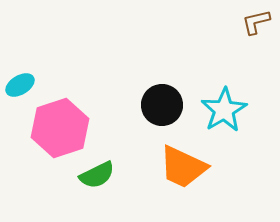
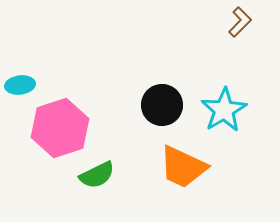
brown L-shape: moved 16 px left; rotated 148 degrees clockwise
cyan ellipse: rotated 24 degrees clockwise
